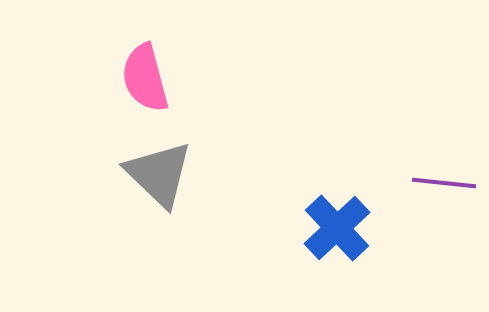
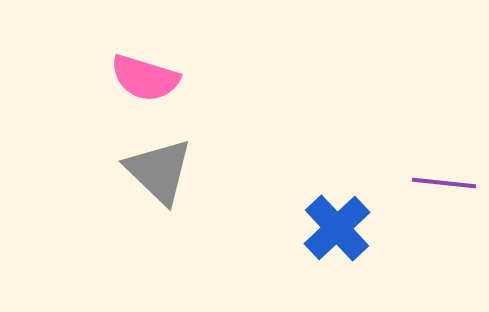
pink semicircle: rotated 58 degrees counterclockwise
gray triangle: moved 3 px up
